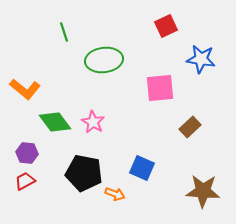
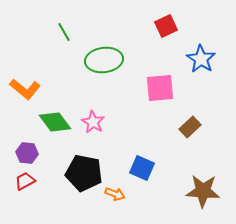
green line: rotated 12 degrees counterclockwise
blue star: rotated 24 degrees clockwise
